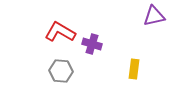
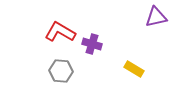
purple triangle: moved 2 px right, 1 px down
yellow rectangle: rotated 66 degrees counterclockwise
